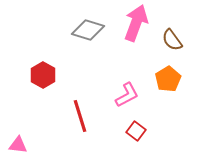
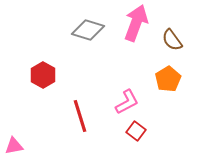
pink L-shape: moved 7 px down
pink triangle: moved 4 px left, 1 px down; rotated 18 degrees counterclockwise
